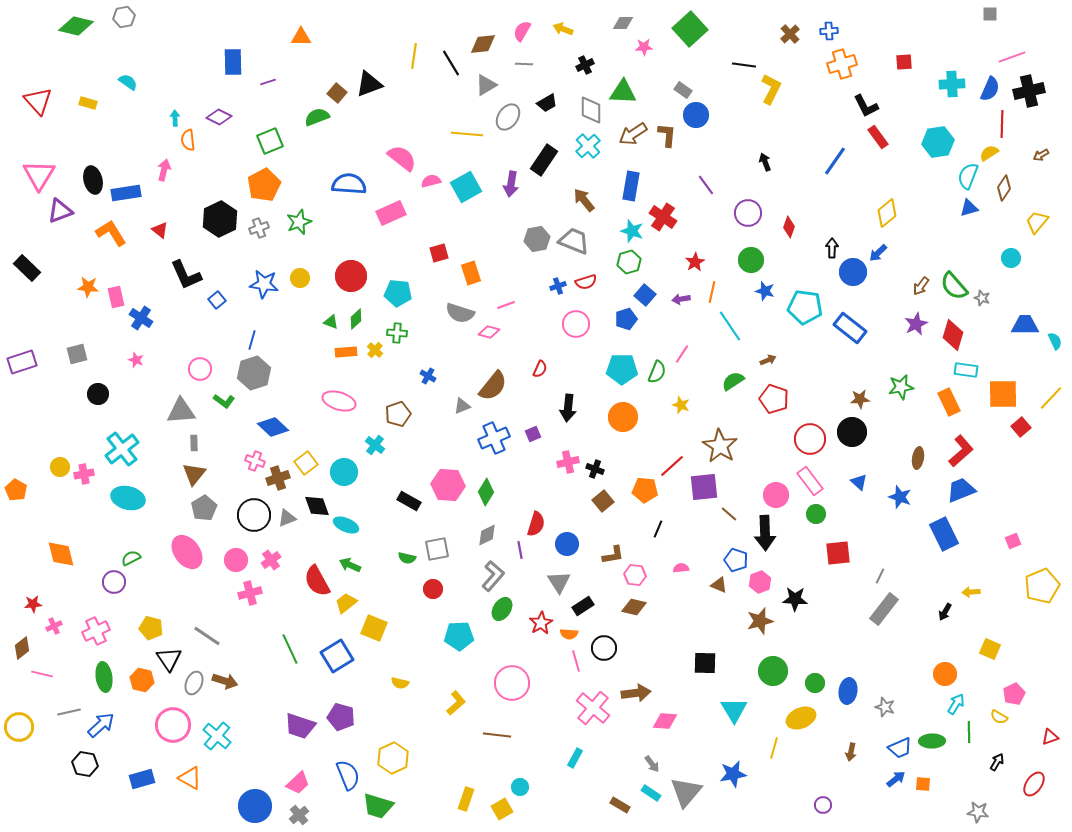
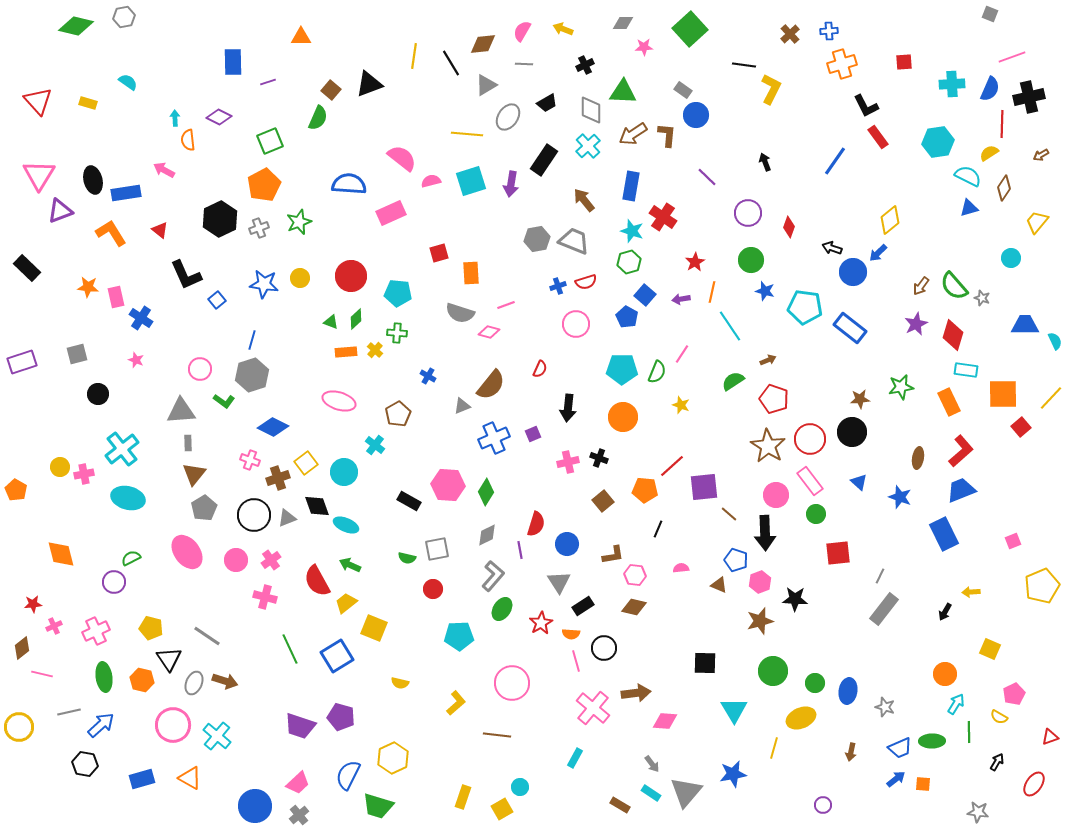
gray square at (990, 14): rotated 21 degrees clockwise
black cross at (1029, 91): moved 6 px down
brown square at (337, 93): moved 6 px left, 3 px up
green semicircle at (317, 117): moved 1 px right, 1 px down; rotated 135 degrees clockwise
pink arrow at (164, 170): rotated 75 degrees counterclockwise
cyan semicircle at (968, 176): rotated 96 degrees clockwise
purple line at (706, 185): moved 1 px right, 8 px up; rotated 10 degrees counterclockwise
cyan square at (466, 187): moved 5 px right, 6 px up; rotated 12 degrees clockwise
yellow diamond at (887, 213): moved 3 px right, 7 px down
black arrow at (832, 248): rotated 72 degrees counterclockwise
orange rectangle at (471, 273): rotated 15 degrees clockwise
blue pentagon at (626, 319): moved 1 px right, 2 px up; rotated 25 degrees counterclockwise
gray hexagon at (254, 373): moved 2 px left, 2 px down
brown semicircle at (493, 386): moved 2 px left, 1 px up
brown pentagon at (398, 414): rotated 10 degrees counterclockwise
blue diamond at (273, 427): rotated 16 degrees counterclockwise
gray rectangle at (194, 443): moved 6 px left
brown star at (720, 446): moved 48 px right
pink cross at (255, 461): moved 5 px left, 1 px up
black cross at (595, 469): moved 4 px right, 11 px up
pink cross at (250, 593): moved 15 px right, 4 px down; rotated 30 degrees clockwise
orange semicircle at (569, 634): moved 2 px right
blue semicircle at (348, 775): rotated 132 degrees counterclockwise
yellow rectangle at (466, 799): moved 3 px left, 2 px up
